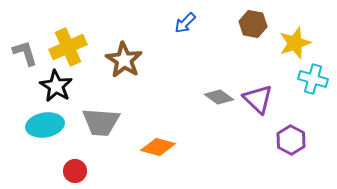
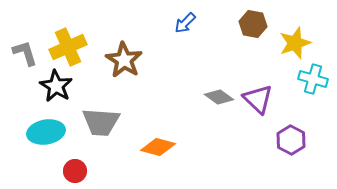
cyan ellipse: moved 1 px right, 7 px down
